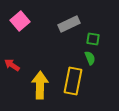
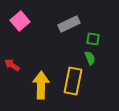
yellow arrow: moved 1 px right
